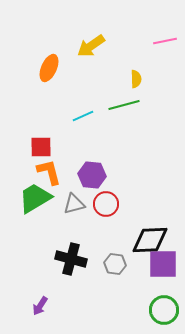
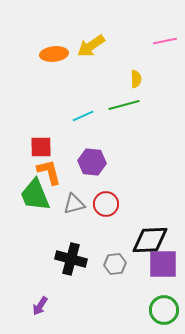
orange ellipse: moved 5 px right, 14 px up; rotated 60 degrees clockwise
purple hexagon: moved 13 px up
green trapezoid: moved 3 px up; rotated 81 degrees counterclockwise
gray hexagon: rotated 15 degrees counterclockwise
